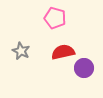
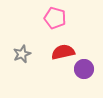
gray star: moved 1 px right, 3 px down; rotated 24 degrees clockwise
purple circle: moved 1 px down
